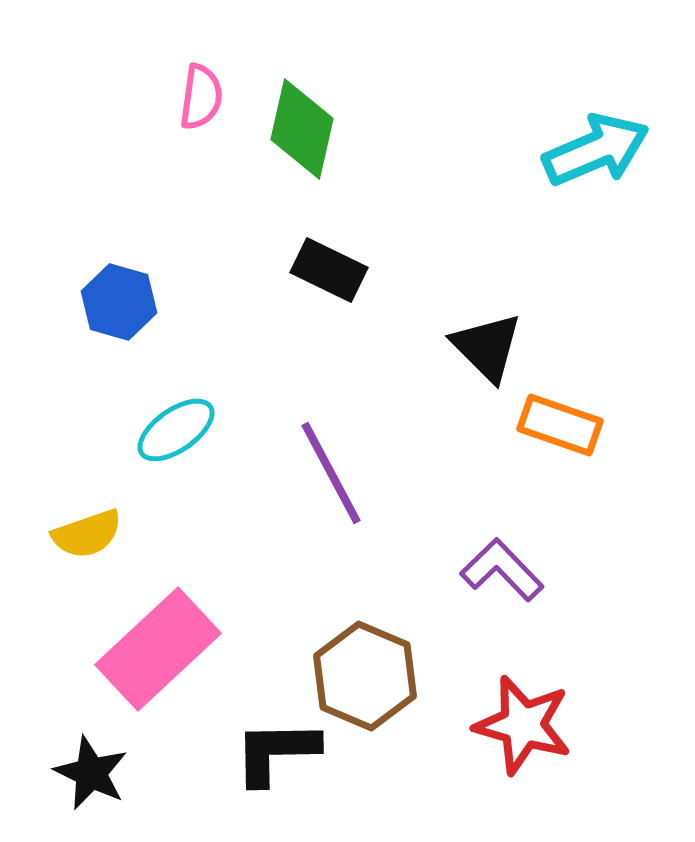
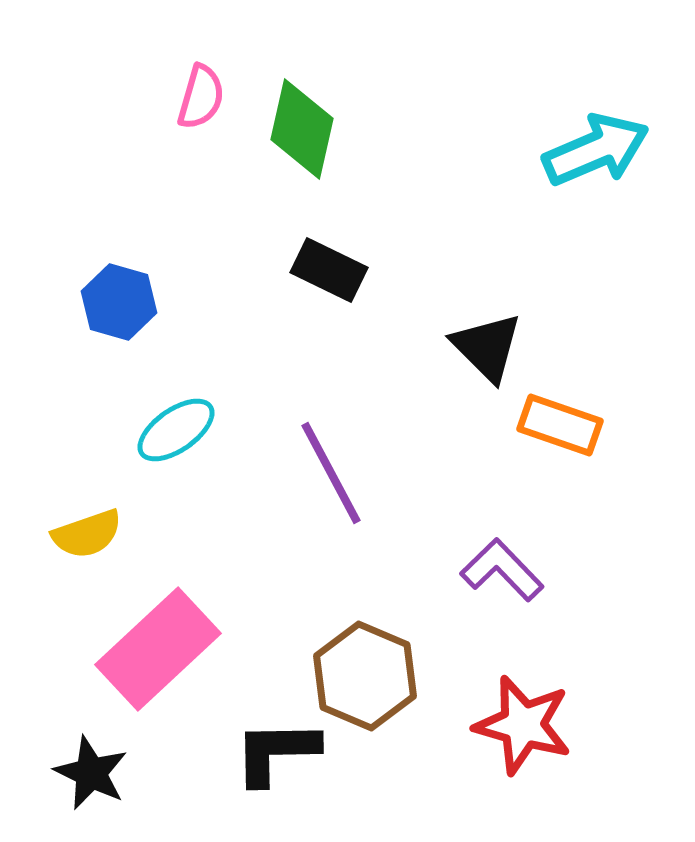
pink semicircle: rotated 8 degrees clockwise
